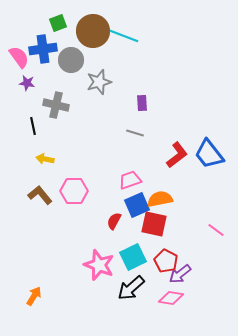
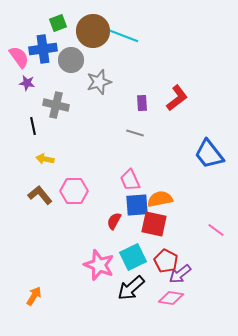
red L-shape: moved 57 px up
pink trapezoid: rotated 95 degrees counterclockwise
blue square: rotated 20 degrees clockwise
